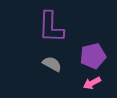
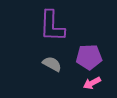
purple L-shape: moved 1 px right, 1 px up
purple pentagon: moved 4 px left, 1 px down; rotated 10 degrees clockwise
